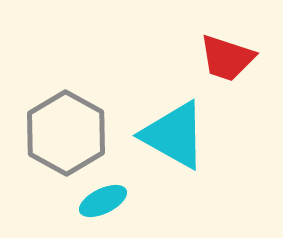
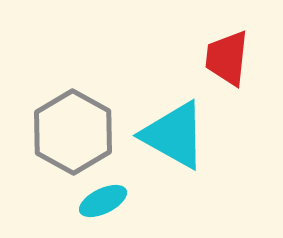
red trapezoid: rotated 78 degrees clockwise
gray hexagon: moved 7 px right, 1 px up
